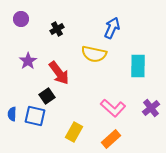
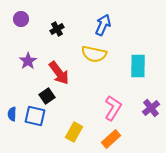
blue arrow: moved 9 px left, 3 px up
pink L-shape: rotated 100 degrees counterclockwise
